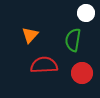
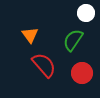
orange triangle: rotated 18 degrees counterclockwise
green semicircle: rotated 25 degrees clockwise
red semicircle: rotated 52 degrees clockwise
